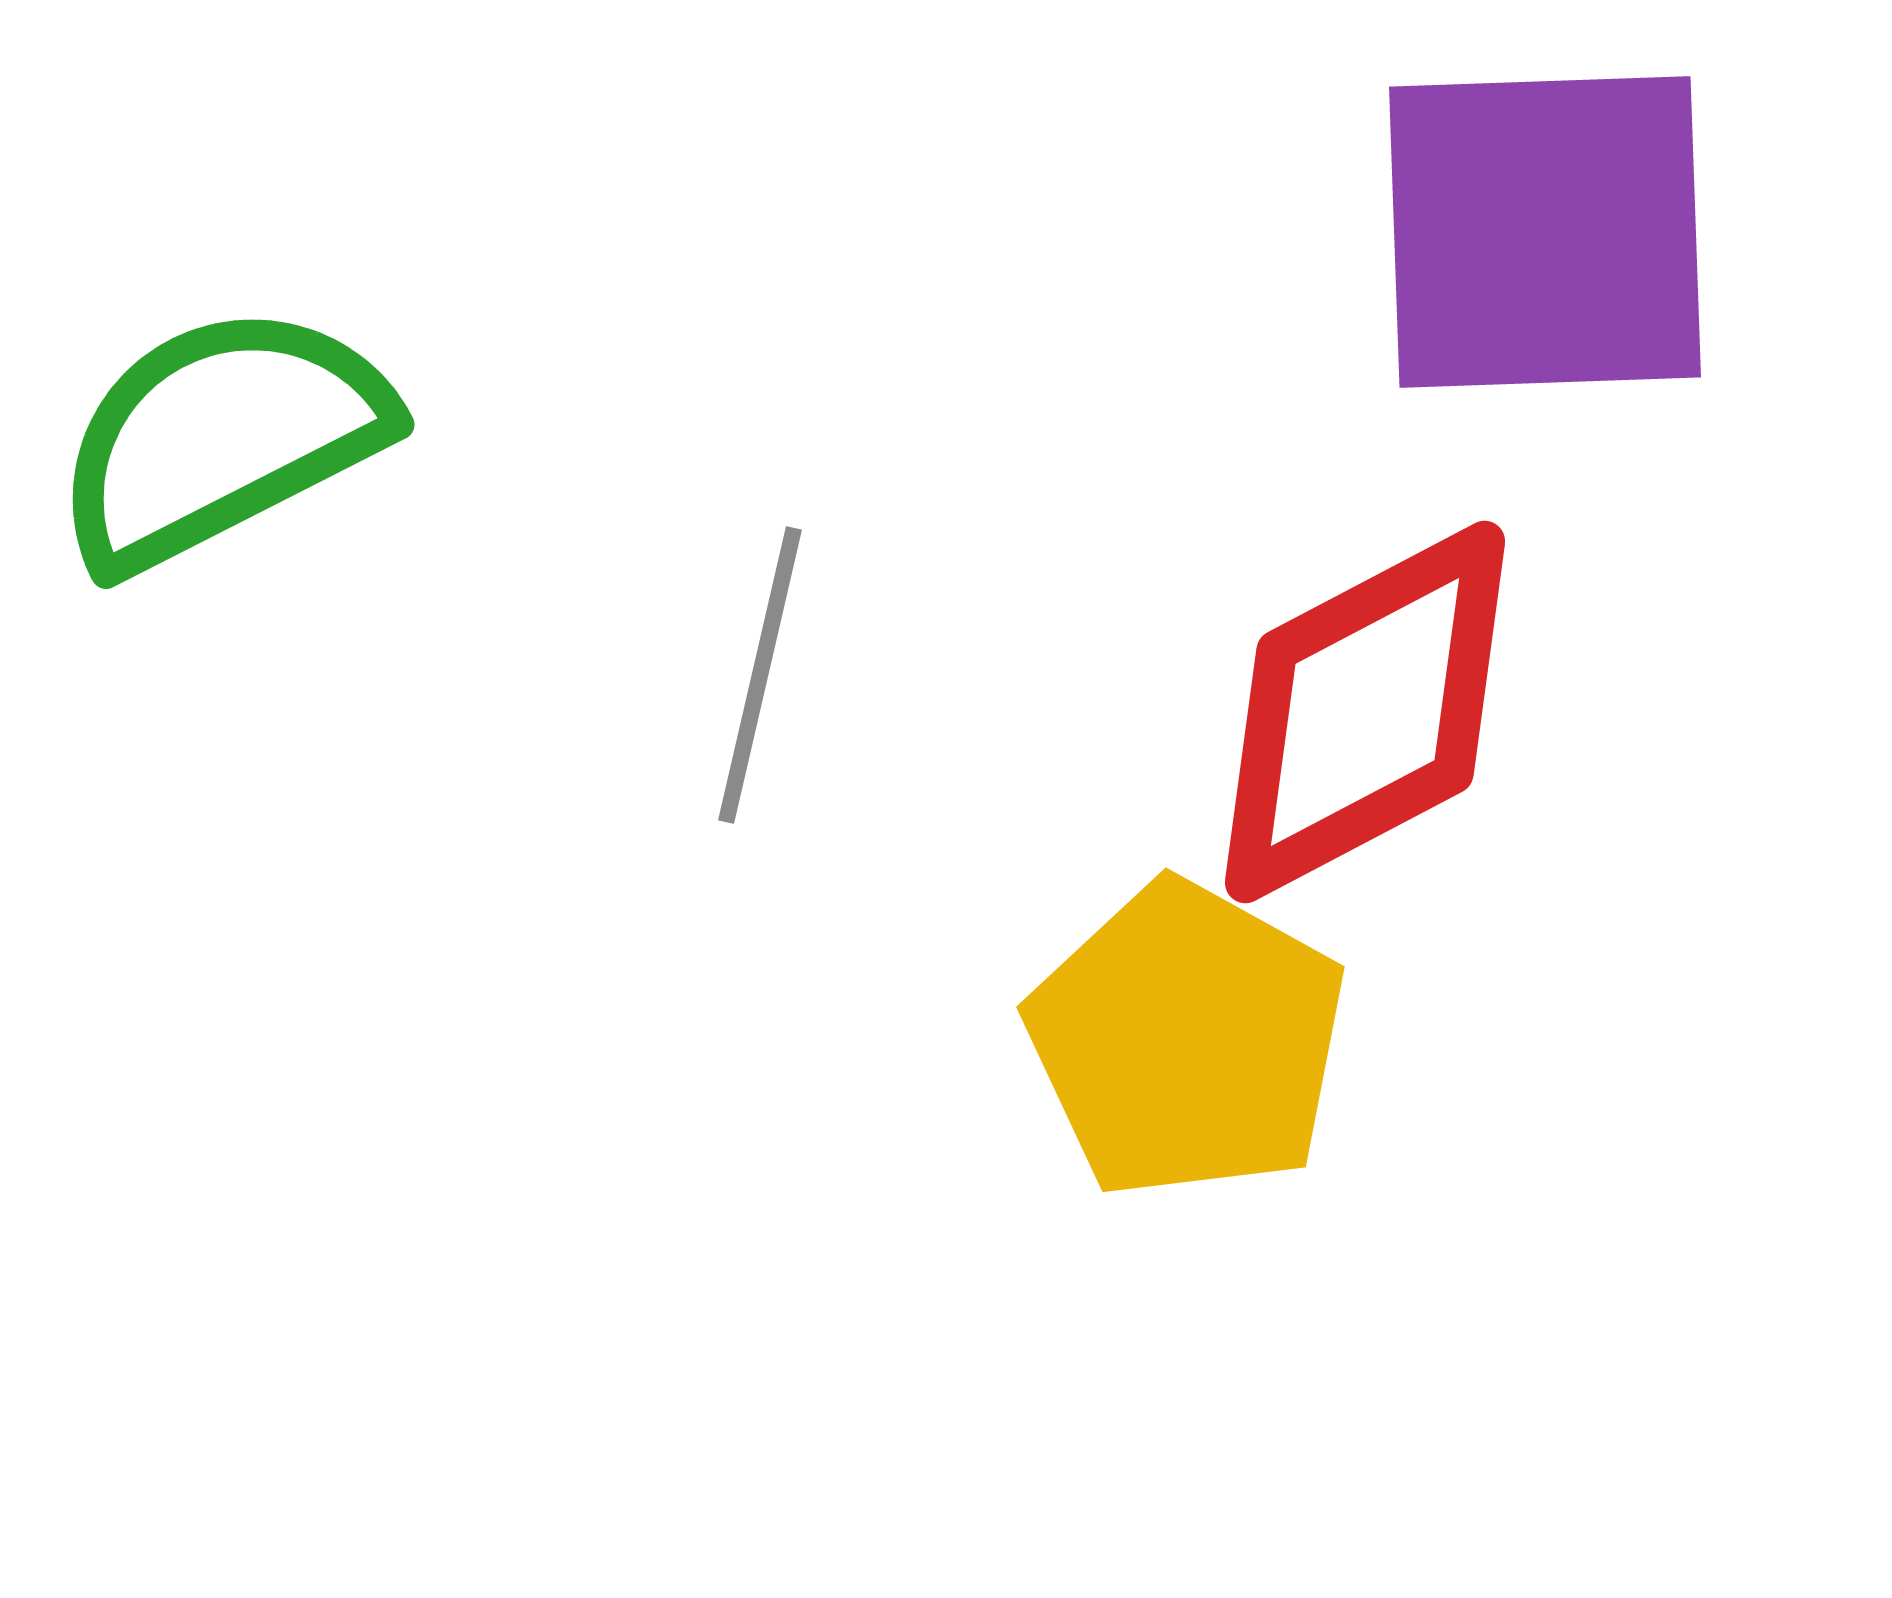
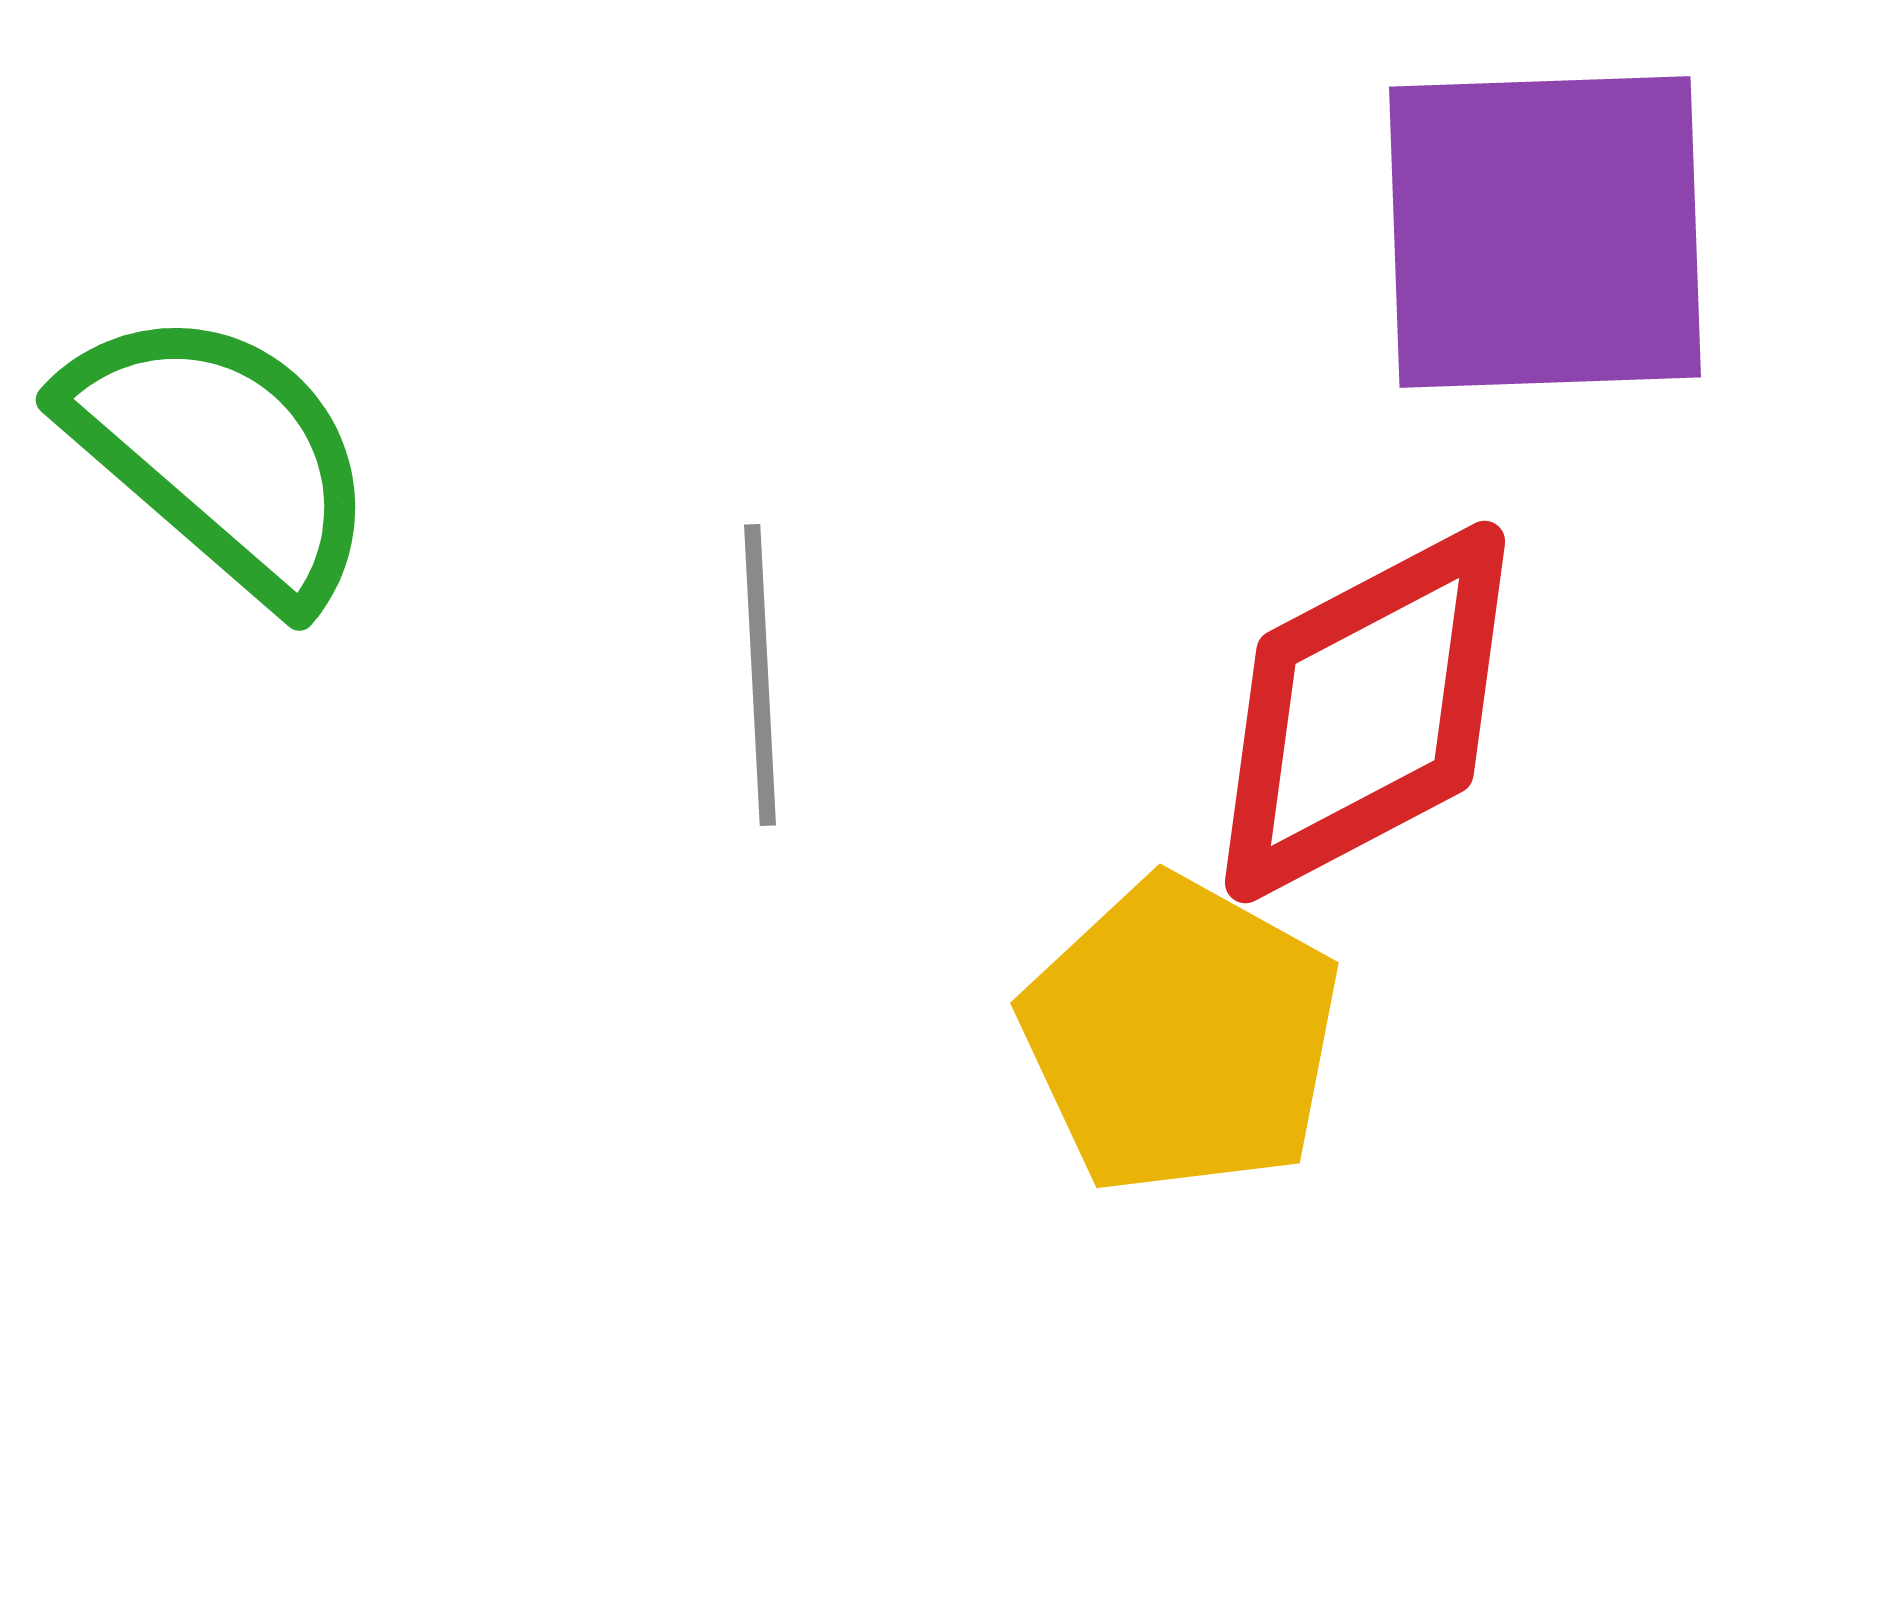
green semicircle: moved 18 px down; rotated 68 degrees clockwise
gray line: rotated 16 degrees counterclockwise
yellow pentagon: moved 6 px left, 4 px up
